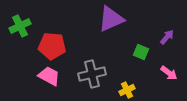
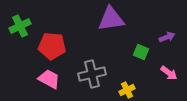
purple triangle: rotated 16 degrees clockwise
purple arrow: rotated 28 degrees clockwise
pink trapezoid: moved 3 px down
